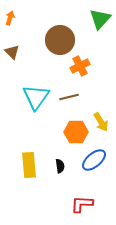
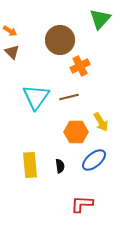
orange arrow: moved 13 px down; rotated 104 degrees clockwise
yellow rectangle: moved 1 px right
